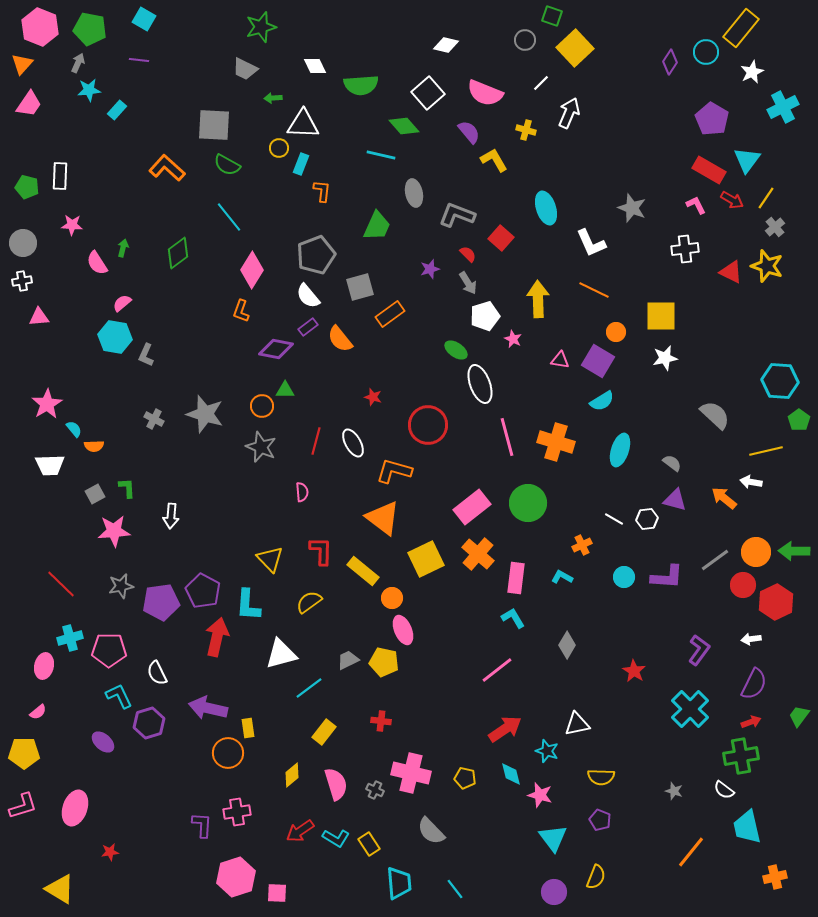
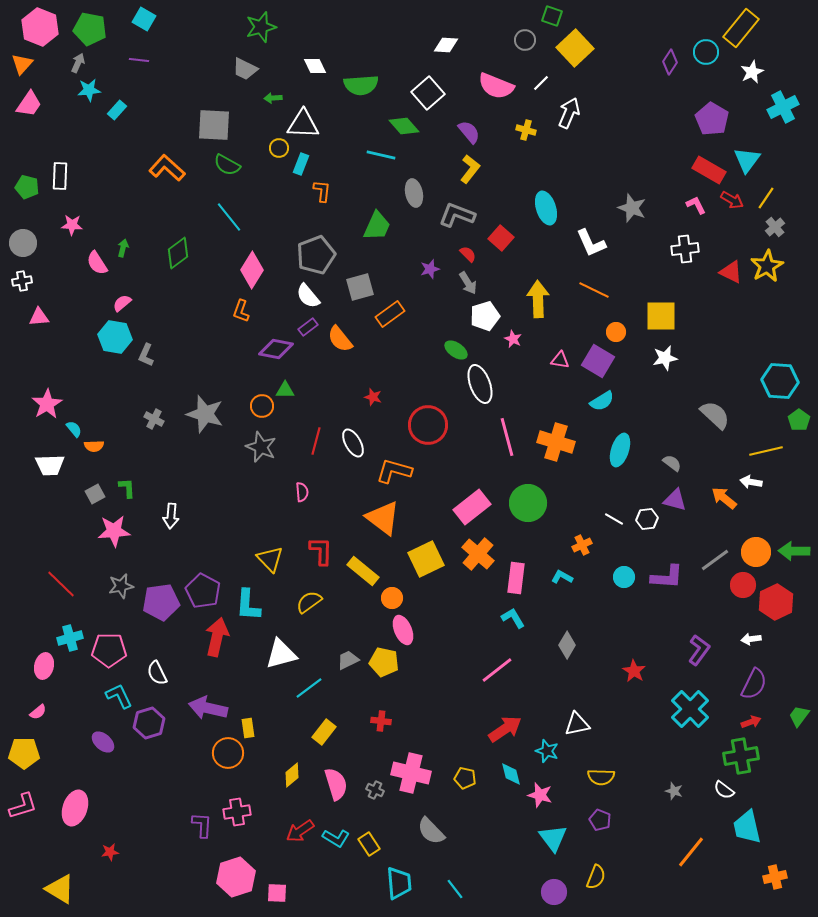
white diamond at (446, 45): rotated 10 degrees counterclockwise
pink semicircle at (485, 93): moved 11 px right, 7 px up
yellow L-shape at (494, 160): moved 24 px left, 9 px down; rotated 68 degrees clockwise
yellow star at (767, 266): rotated 24 degrees clockwise
